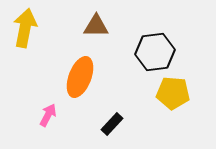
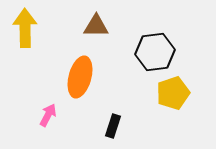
yellow arrow: rotated 12 degrees counterclockwise
orange ellipse: rotated 6 degrees counterclockwise
yellow pentagon: rotated 24 degrees counterclockwise
black rectangle: moved 1 px right, 2 px down; rotated 25 degrees counterclockwise
